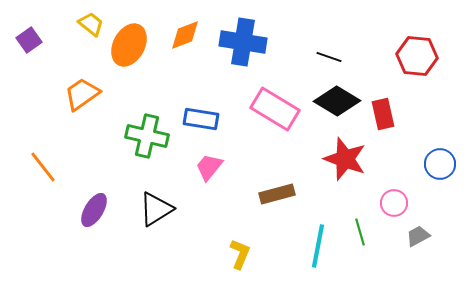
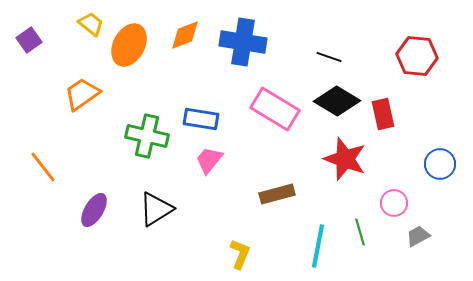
pink trapezoid: moved 7 px up
